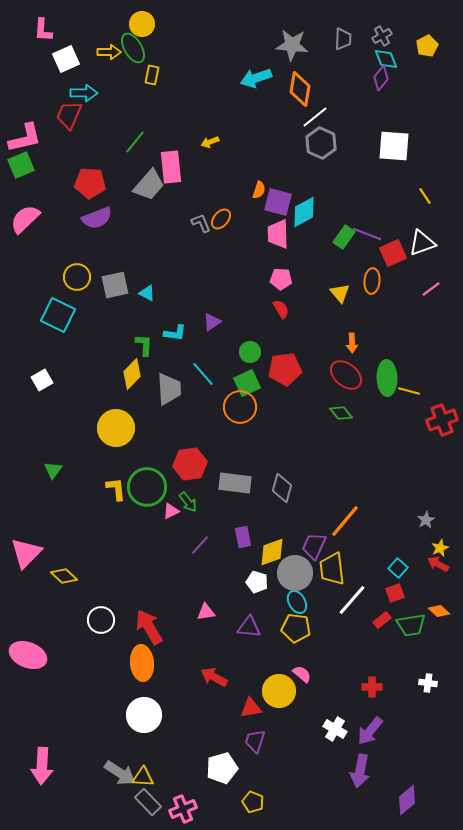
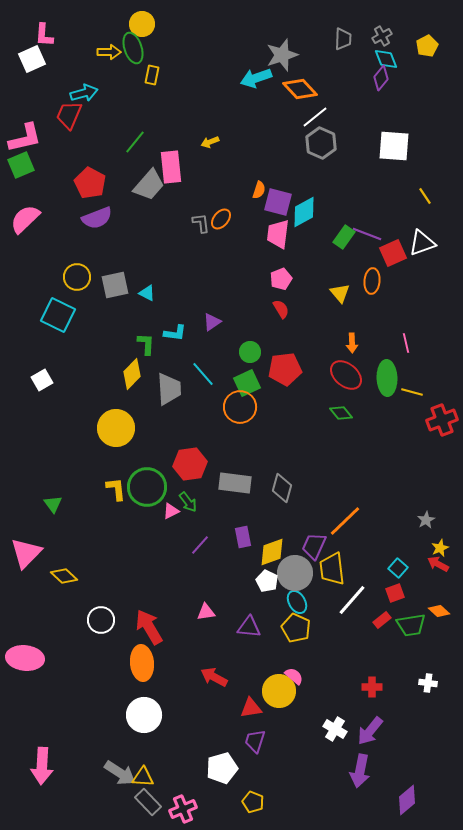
pink L-shape at (43, 30): moved 1 px right, 5 px down
gray star at (292, 45): moved 10 px left, 10 px down; rotated 24 degrees counterclockwise
green ellipse at (133, 48): rotated 12 degrees clockwise
white square at (66, 59): moved 34 px left
orange diamond at (300, 89): rotated 52 degrees counterclockwise
cyan arrow at (84, 93): rotated 16 degrees counterclockwise
red pentagon at (90, 183): rotated 24 degrees clockwise
gray L-shape at (201, 223): rotated 15 degrees clockwise
pink trapezoid at (278, 234): rotated 8 degrees clockwise
pink pentagon at (281, 279): rotated 25 degrees counterclockwise
pink line at (431, 289): moved 25 px left, 54 px down; rotated 66 degrees counterclockwise
green L-shape at (144, 345): moved 2 px right, 1 px up
yellow line at (409, 391): moved 3 px right, 1 px down
green triangle at (53, 470): moved 34 px down; rotated 12 degrees counterclockwise
orange line at (345, 521): rotated 6 degrees clockwise
white pentagon at (257, 582): moved 10 px right, 1 px up; rotated 10 degrees clockwise
yellow pentagon at (296, 628): rotated 16 degrees clockwise
pink ellipse at (28, 655): moved 3 px left, 3 px down; rotated 15 degrees counterclockwise
pink semicircle at (302, 674): moved 8 px left, 2 px down
